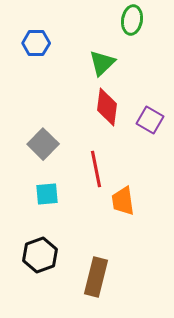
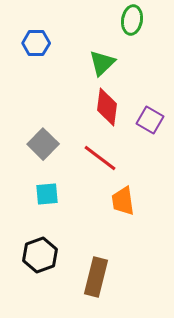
red line: moved 4 px right, 11 px up; rotated 42 degrees counterclockwise
